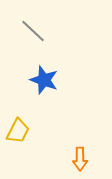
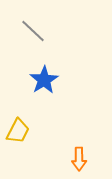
blue star: rotated 20 degrees clockwise
orange arrow: moved 1 px left
